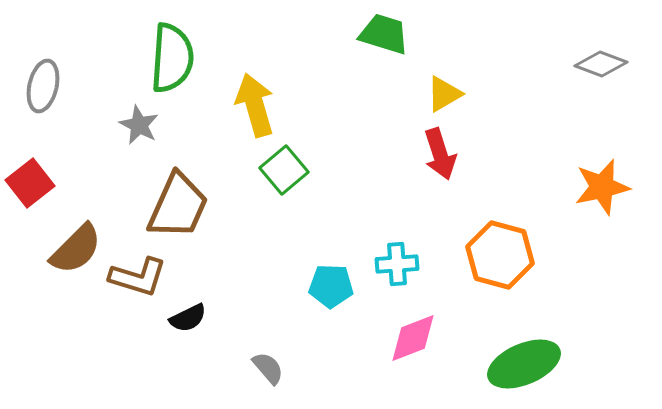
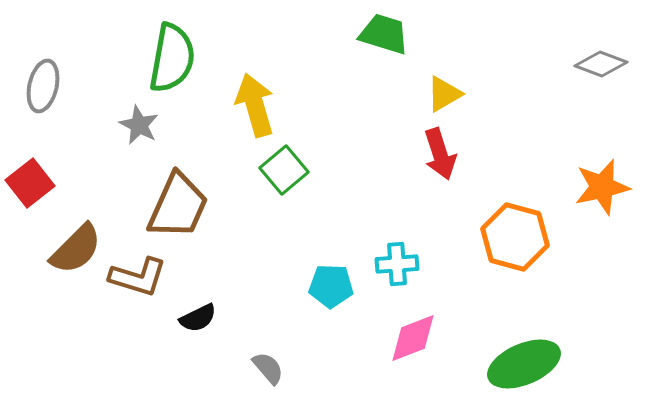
green semicircle: rotated 6 degrees clockwise
orange hexagon: moved 15 px right, 18 px up
black semicircle: moved 10 px right
